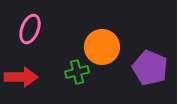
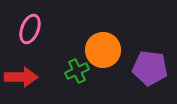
orange circle: moved 1 px right, 3 px down
purple pentagon: rotated 16 degrees counterclockwise
green cross: moved 1 px up; rotated 10 degrees counterclockwise
